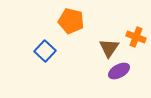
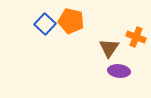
blue square: moved 27 px up
purple ellipse: rotated 35 degrees clockwise
